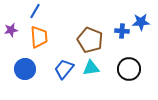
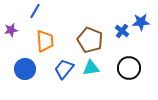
blue cross: rotated 32 degrees clockwise
orange trapezoid: moved 6 px right, 4 px down
black circle: moved 1 px up
